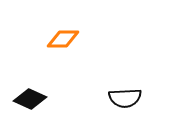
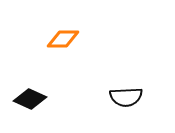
black semicircle: moved 1 px right, 1 px up
